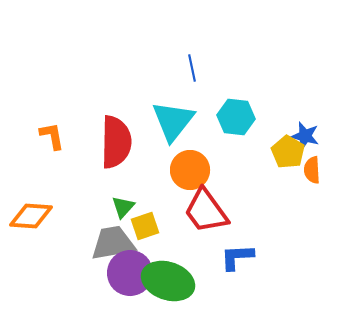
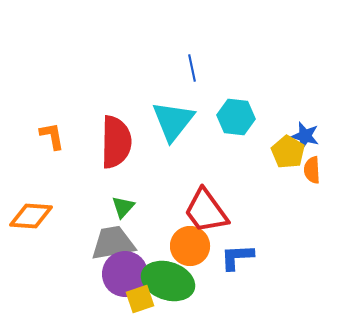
orange circle: moved 76 px down
yellow square: moved 5 px left, 73 px down
purple circle: moved 5 px left, 1 px down
